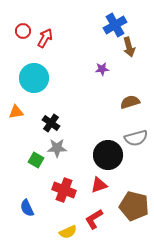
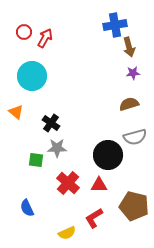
blue cross: rotated 20 degrees clockwise
red circle: moved 1 px right, 1 px down
purple star: moved 31 px right, 4 px down
cyan circle: moved 2 px left, 2 px up
brown semicircle: moved 1 px left, 2 px down
orange triangle: rotated 49 degrees clockwise
gray semicircle: moved 1 px left, 1 px up
green square: rotated 21 degrees counterclockwise
red triangle: rotated 18 degrees clockwise
red cross: moved 4 px right, 7 px up; rotated 20 degrees clockwise
red L-shape: moved 1 px up
yellow semicircle: moved 1 px left, 1 px down
